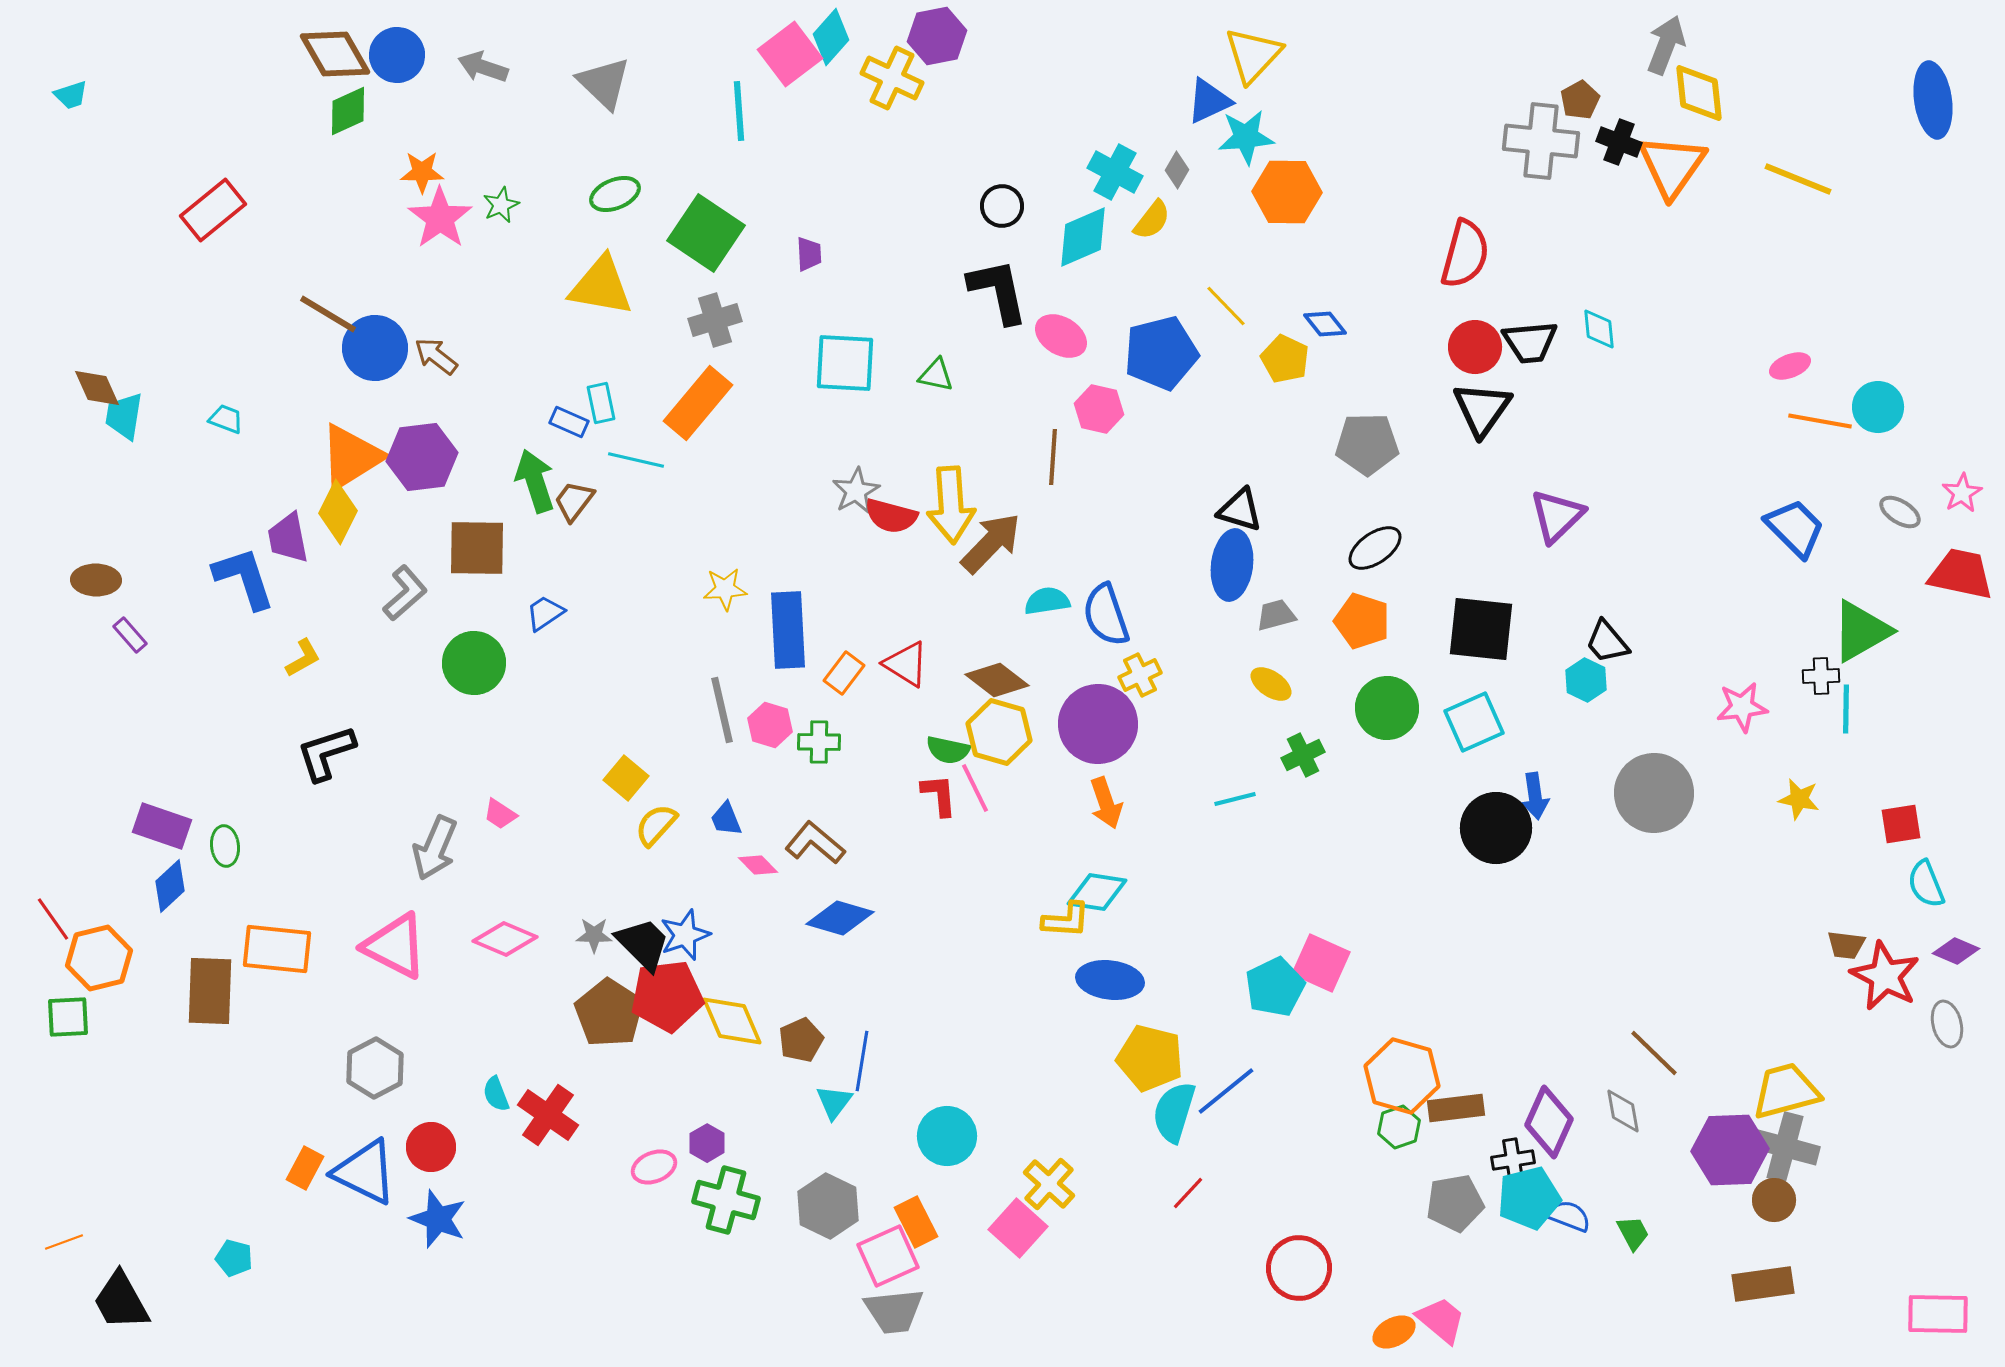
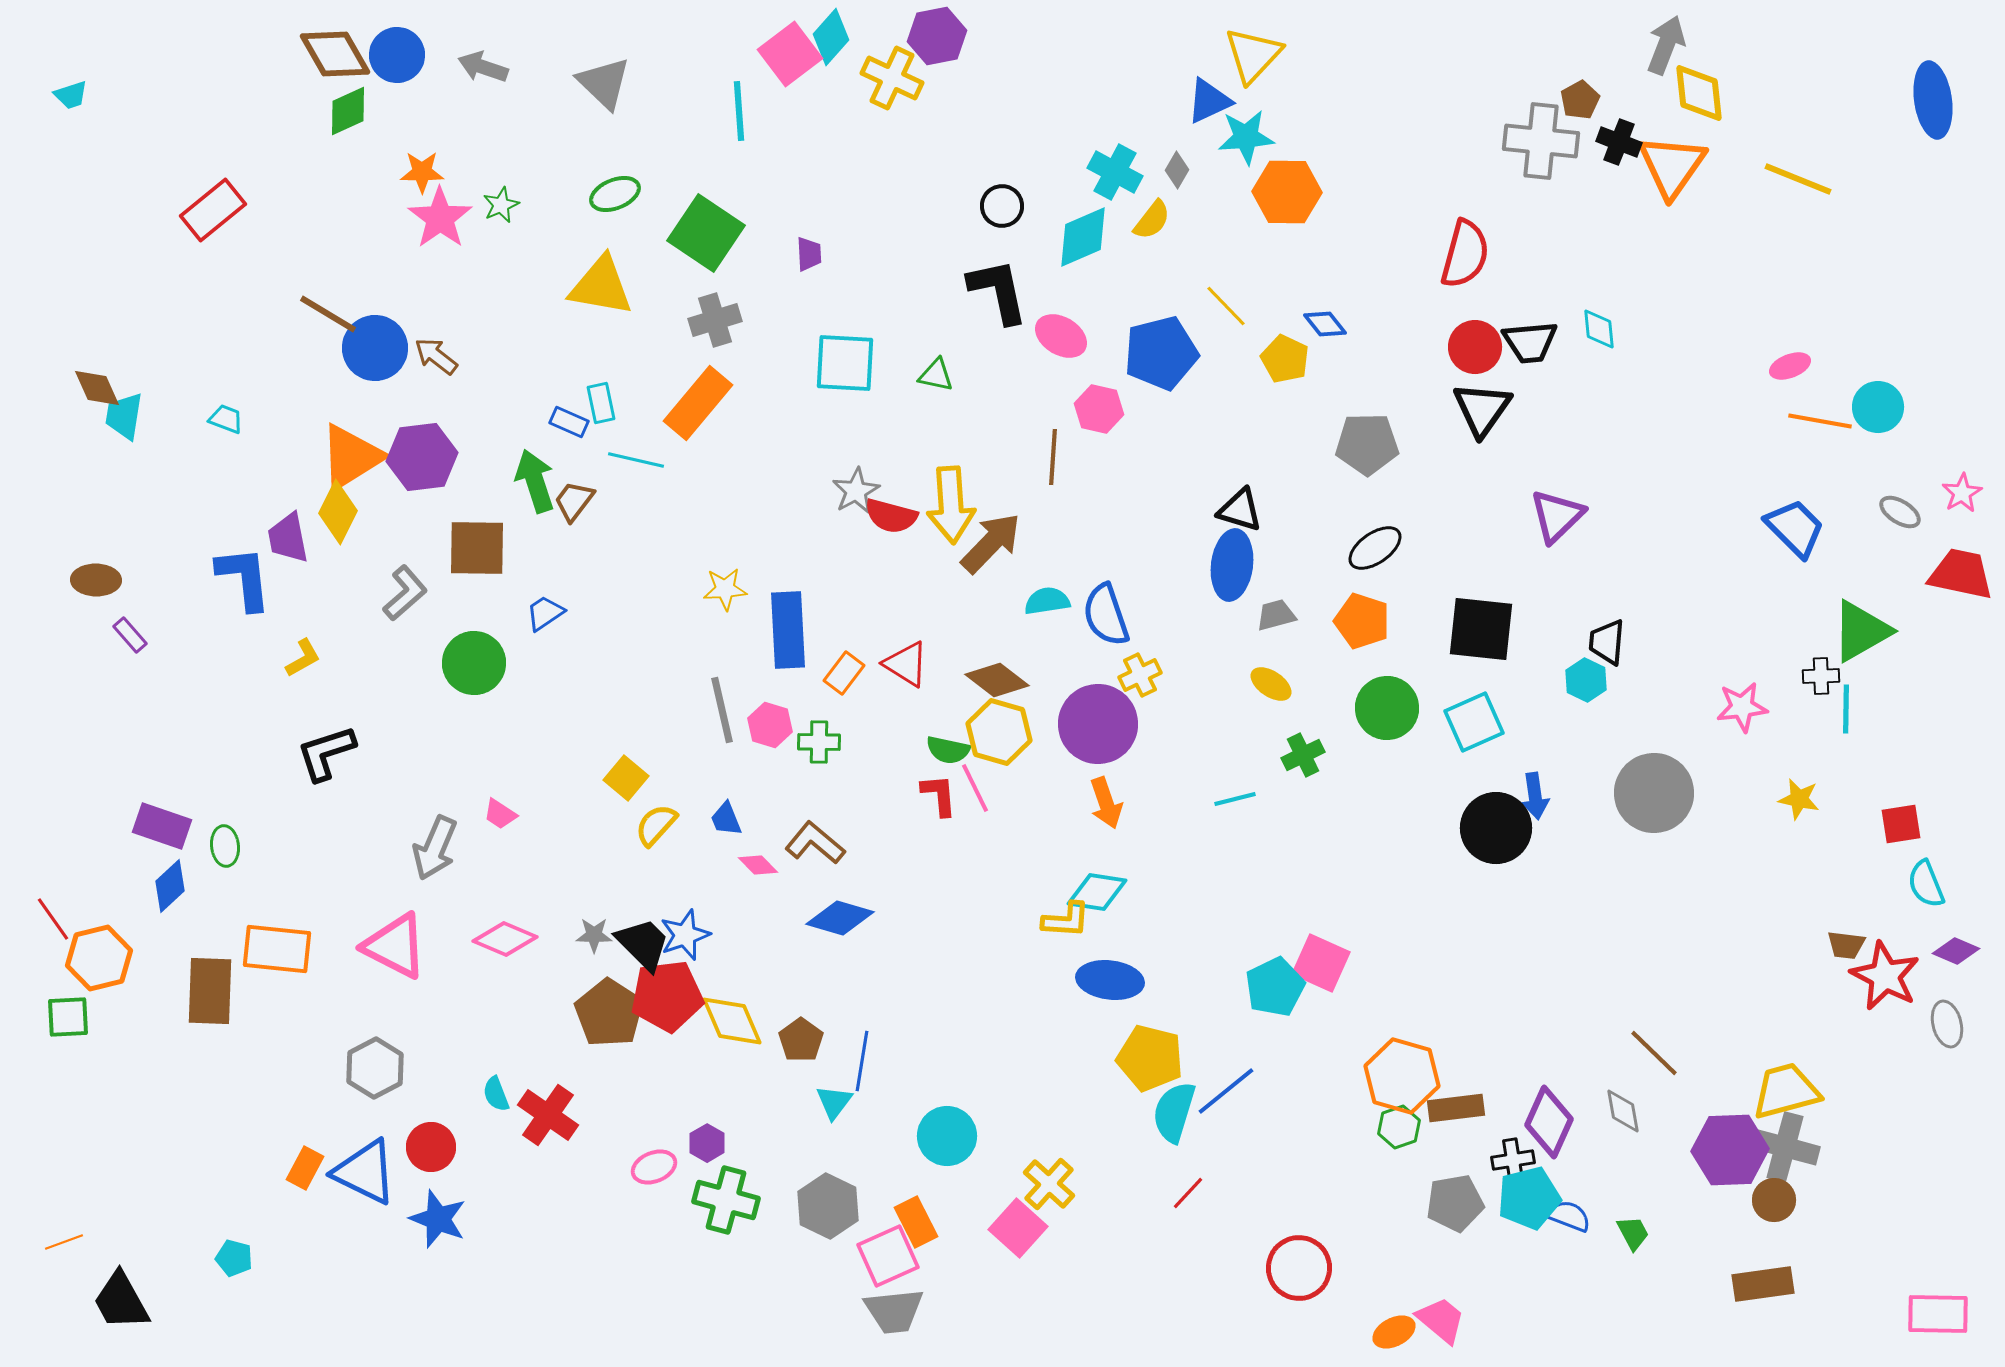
blue L-shape at (244, 578): rotated 12 degrees clockwise
black trapezoid at (1607, 642): rotated 45 degrees clockwise
brown pentagon at (801, 1040): rotated 12 degrees counterclockwise
